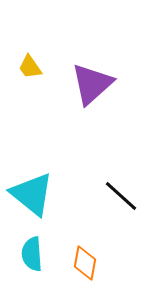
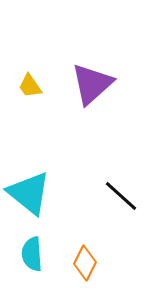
yellow trapezoid: moved 19 px down
cyan triangle: moved 3 px left, 1 px up
orange diamond: rotated 16 degrees clockwise
